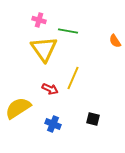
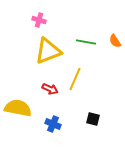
green line: moved 18 px right, 11 px down
yellow triangle: moved 4 px right, 2 px down; rotated 44 degrees clockwise
yellow line: moved 2 px right, 1 px down
yellow semicircle: rotated 44 degrees clockwise
